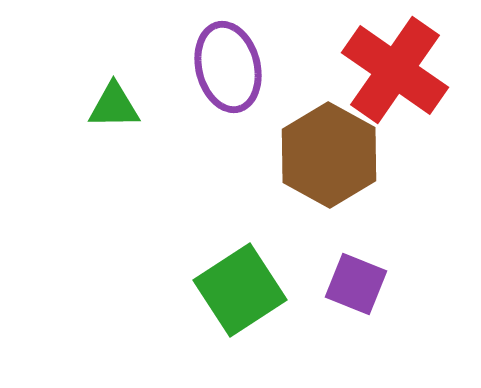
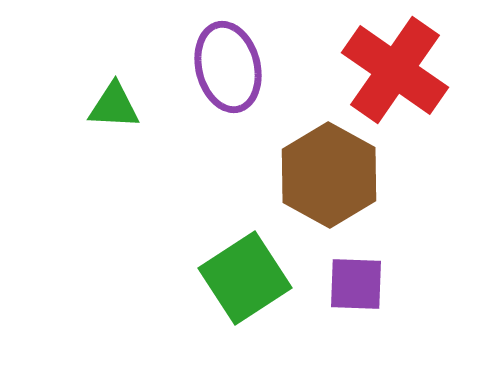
green triangle: rotated 4 degrees clockwise
brown hexagon: moved 20 px down
purple square: rotated 20 degrees counterclockwise
green square: moved 5 px right, 12 px up
